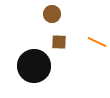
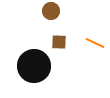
brown circle: moved 1 px left, 3 px up
orange line: moved 2 px left, 1 px down
